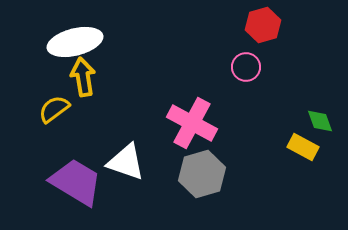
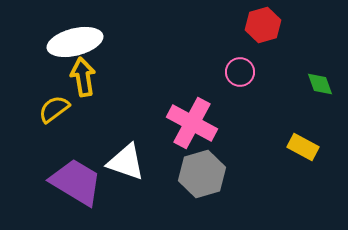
pink circle: moved 6 px left, 5 px down
green diamond: moved 37 px up
